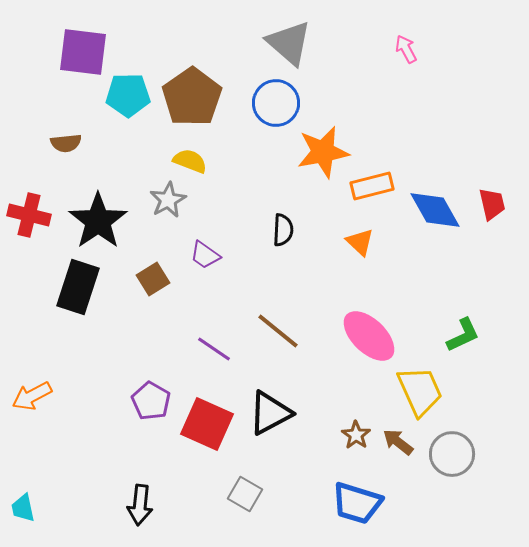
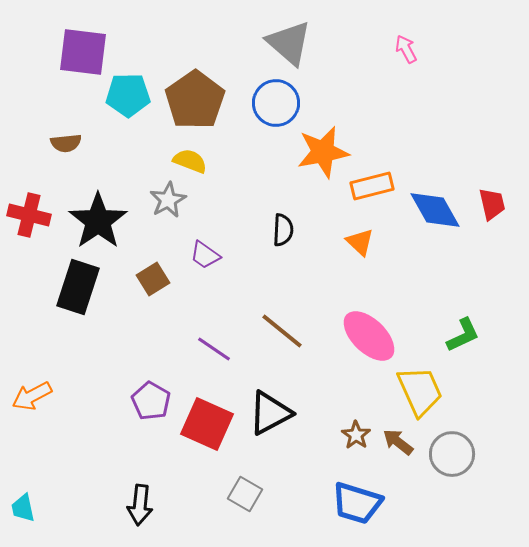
brown pentagon: moved 3 px right, 3 px down
brown line: moved 4 px right
